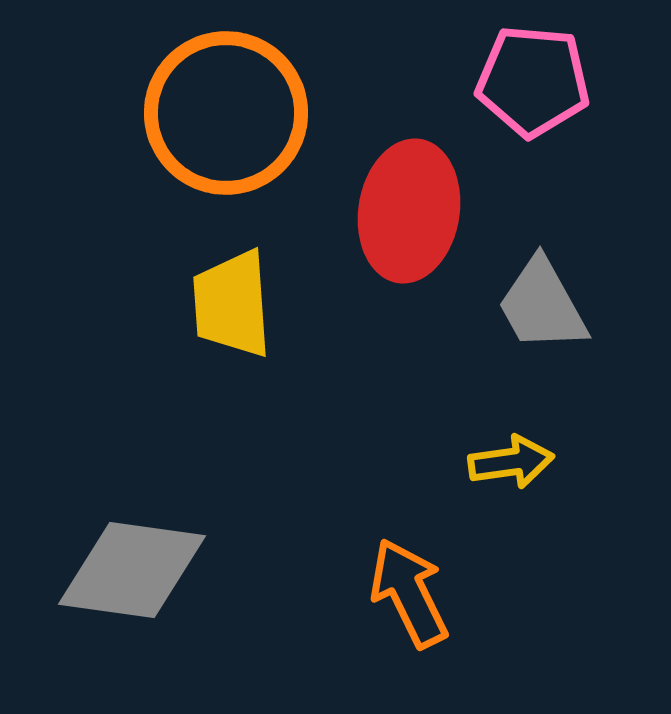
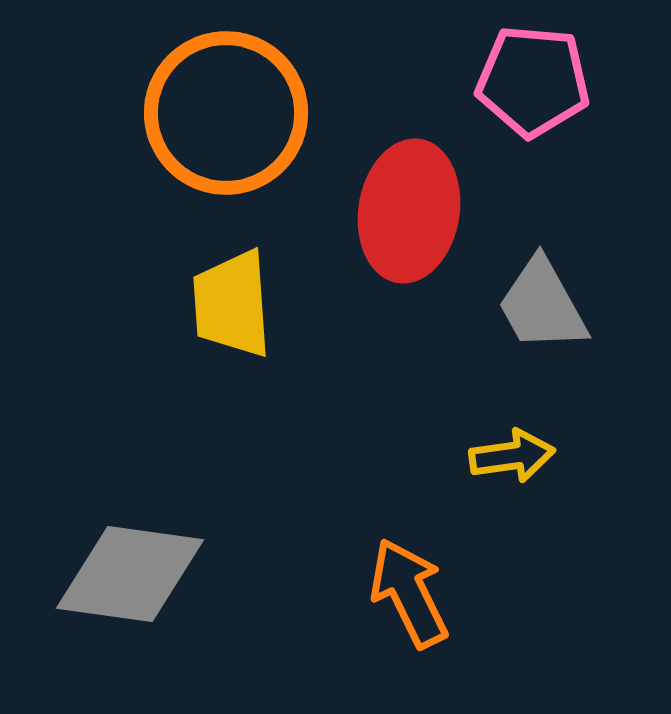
yellow arrow: moved 1 px right, 6 px up
gray diamond: moved 2 px left, 4 px down
